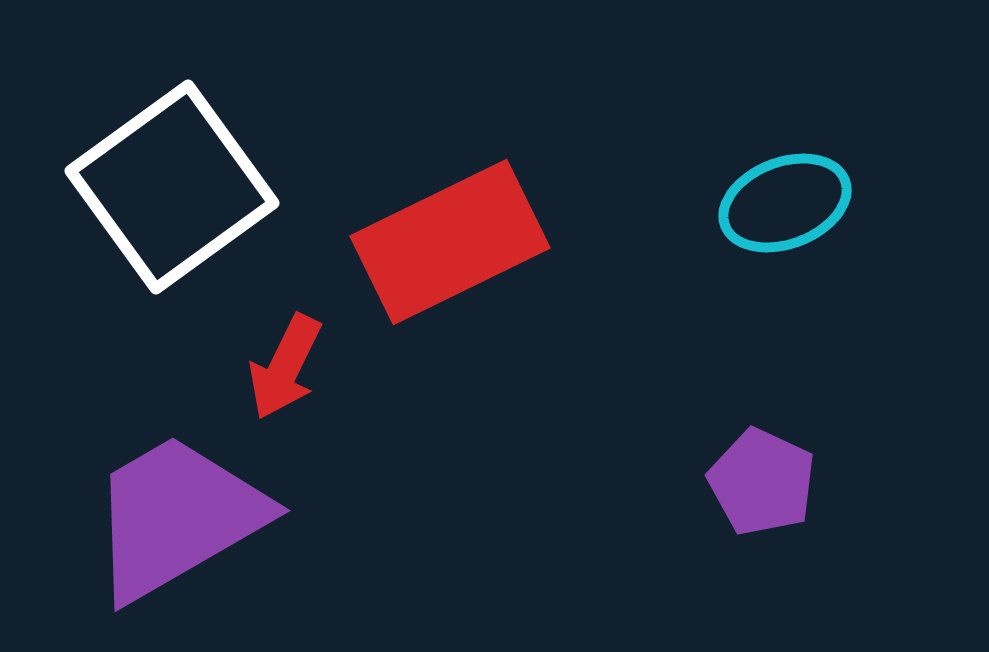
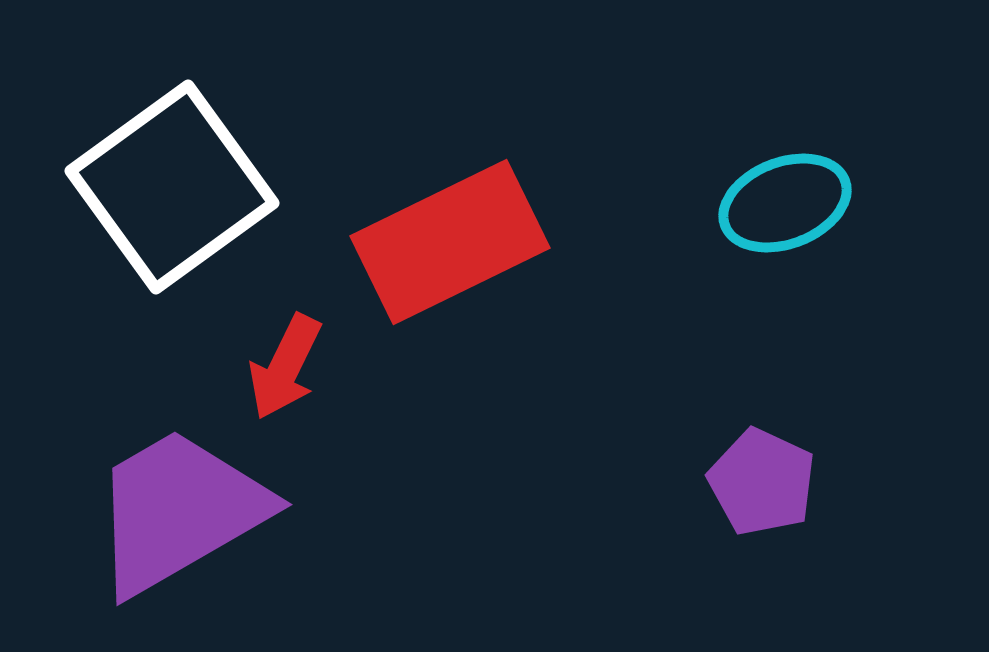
purple trapezoid: moved 2 px right, 6 px up
